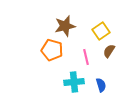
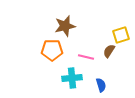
yellow square: moved 20 px right, 4 px down; rotated 18 degrees clockwise
orange pentagon: rotated 15 degrees counterclockwise
pink line: rotated 63 degrees counterclockwise
cyan cross: moved 2 px left, 4 px up
